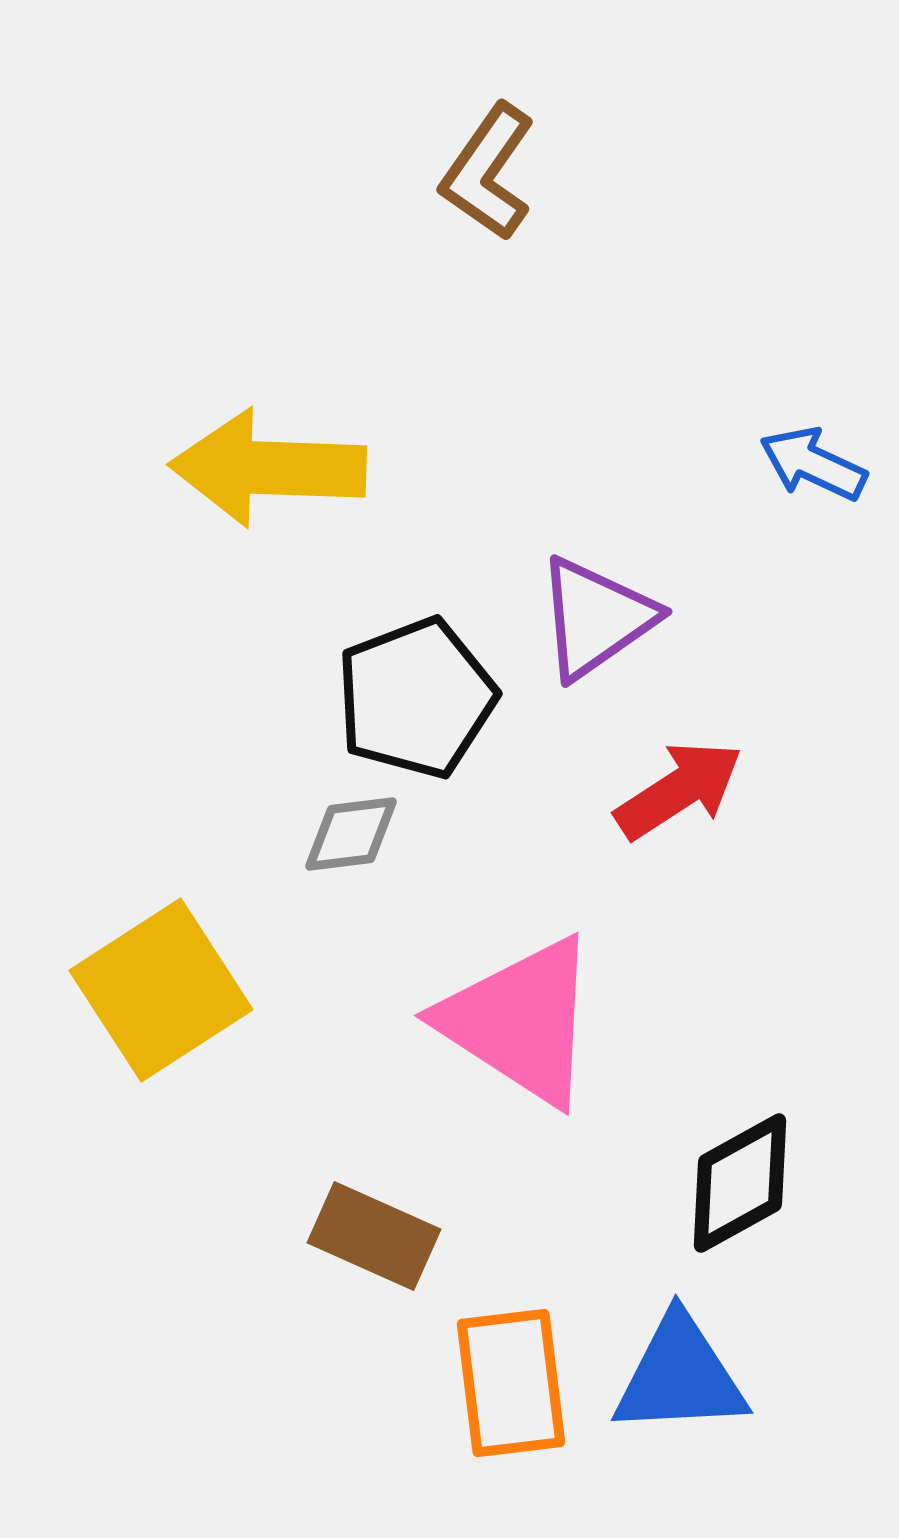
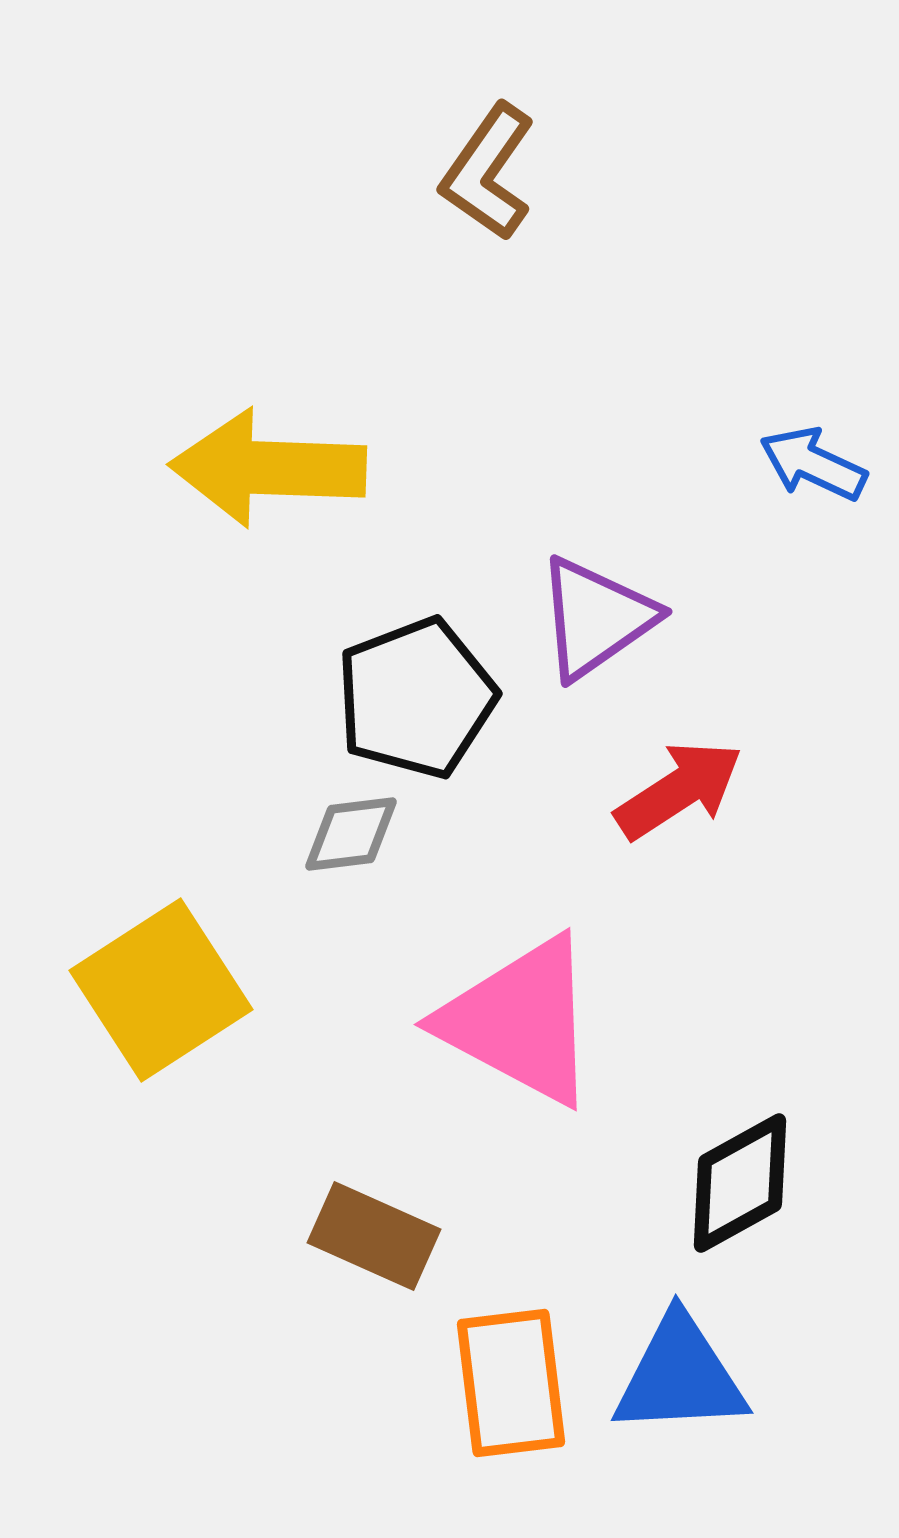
pink triangle: rotated 5 degrees counterclockwise
